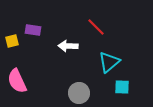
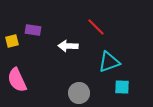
cyan triangle: rotated 20 degrees clockwise
pink semicircle: moved 1 px up
